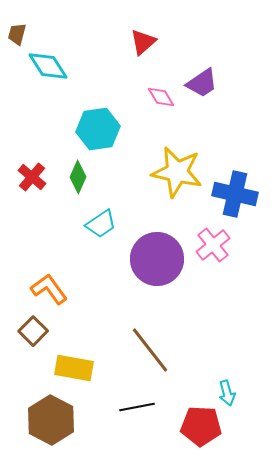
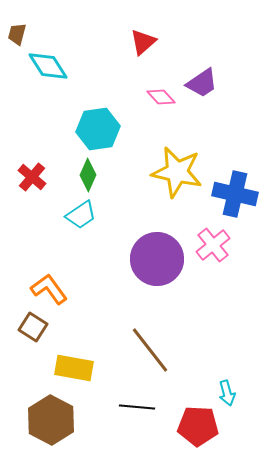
pink diamond: rotated 12 degrees counterclockwise
green diamond: moved 10 px right, 2 px up
cyan trapezoid: moved 20 px left, 9 px up
brown square: moved 4 px up; rotated 12 degrees counterclockwise
black line: rotated 16 degrees clockwise
red pentagon: moved 3 px left
